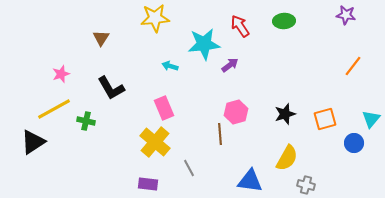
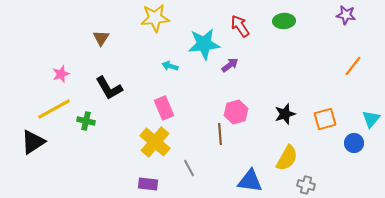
black L-shape: moved 2 px left
